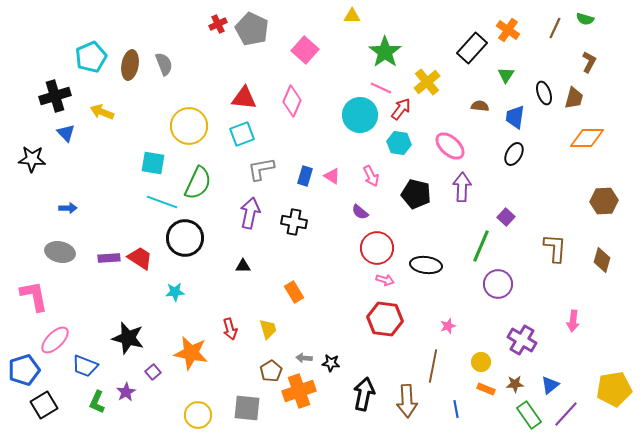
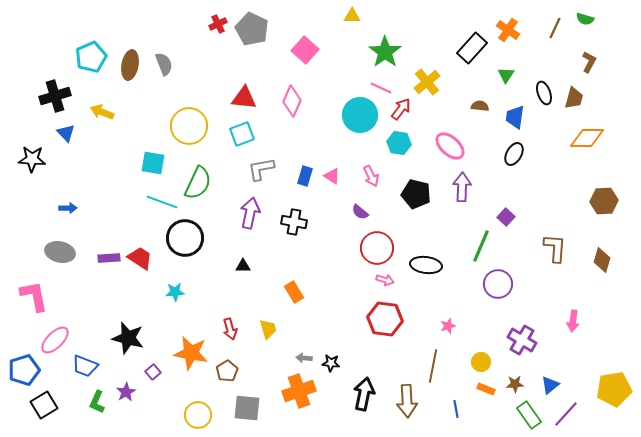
brown pentagon at (271, 371): moved 44 px left
